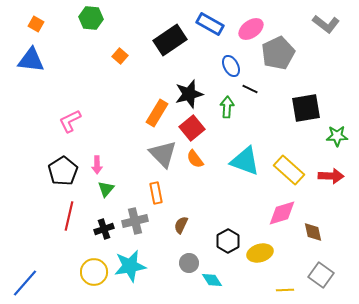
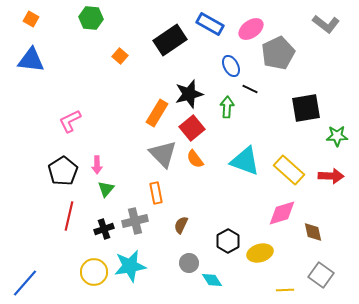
orange square at (36, 24): moved 5 px left, 5 px up
